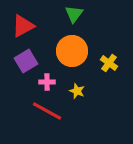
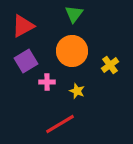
yellow cross: moved 1 px right, 2 px down; rotated 18 degrees clockwise
red line: moved 13 px right, 13 px down; rotated 60 degrees counterclockwise
